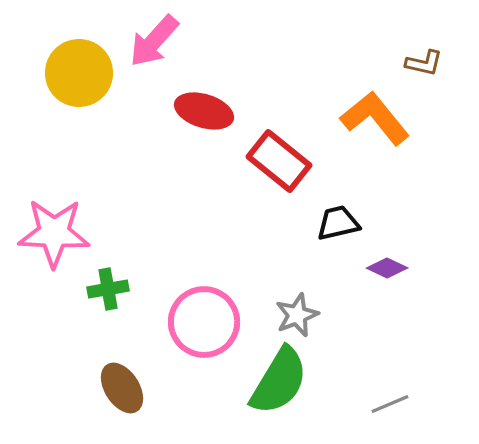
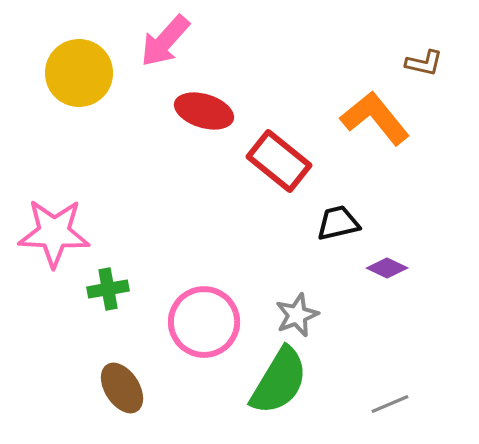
pink arrow: moved 11 px right
